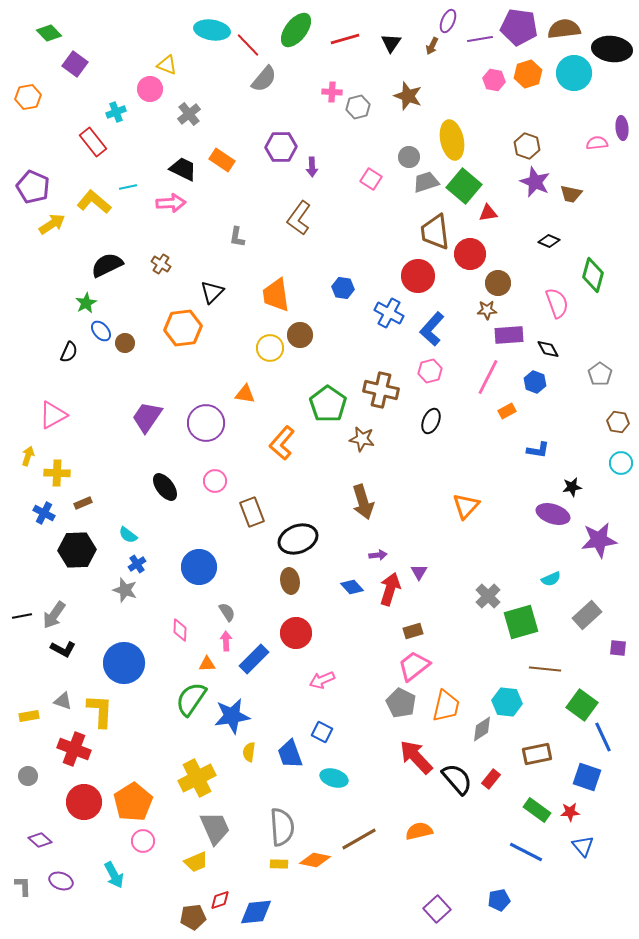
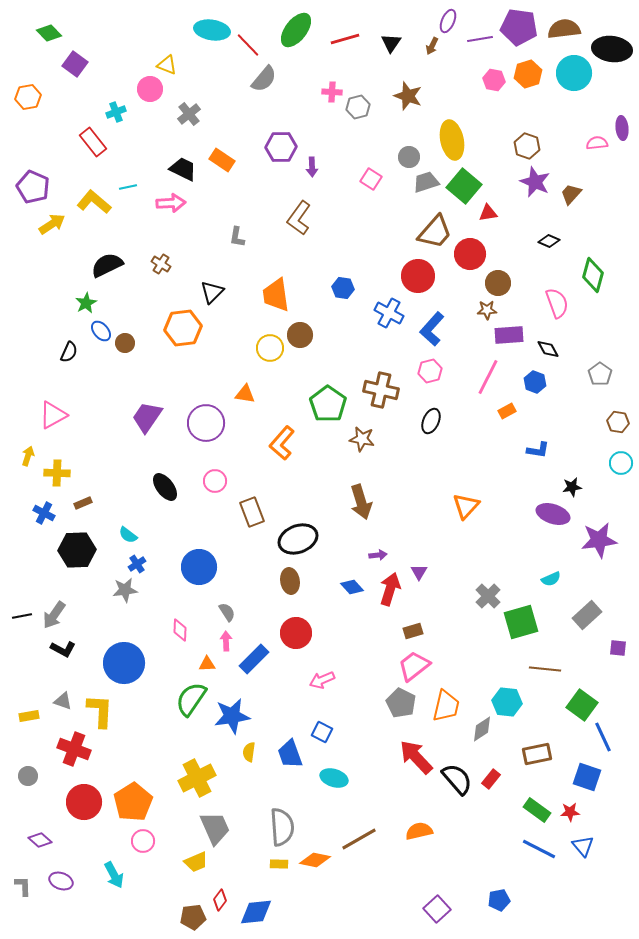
brown trapezoid at (571, 194): rotated 120 degrees clockwise
brown trapezoid at (435, 232): rotated 132 degrees counterclockwise
brown arrow at (363, 502): moved 2 px left
gray star at (125, 590): rotated 25 degrees counterclockwise
blue line at (526, 852): moved 13 px right, 3 px up
red diamond at (220, 900): rotated 35 degrees counterclockwise
